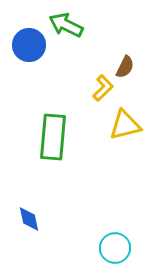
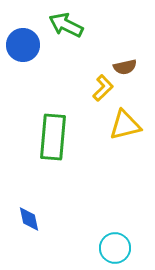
blue circle: moved 6 px left
brown semicircle: rotated 50 degrees clockwise
